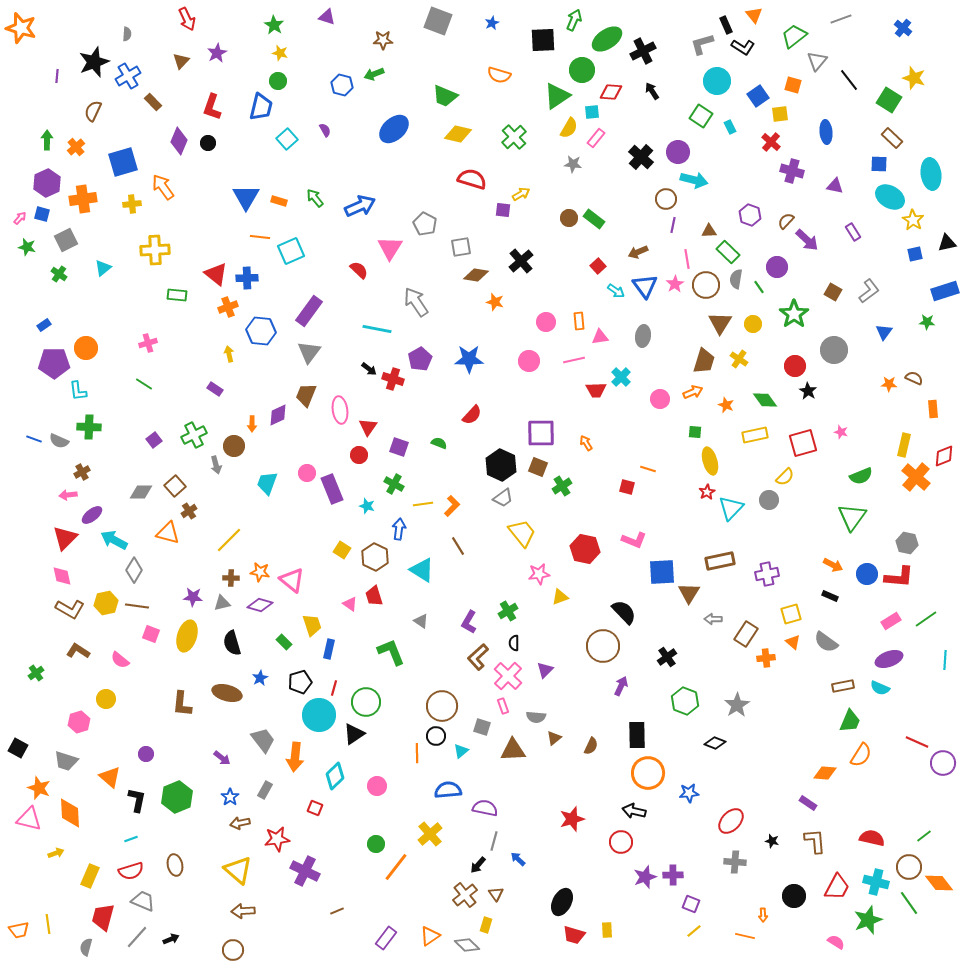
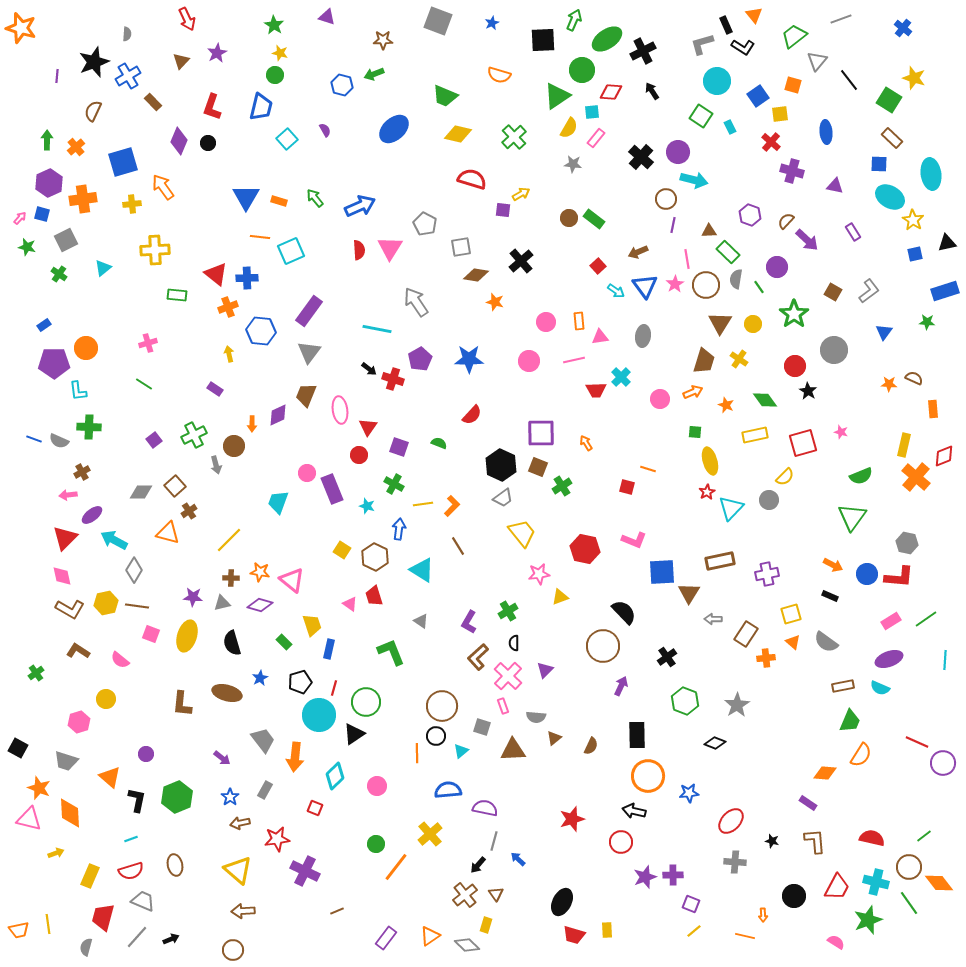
green circle at (278, 81): moved 3 px left, 6 px up
purple hexagon at (47, 183): moved 2 px right
red semicircle at (359, 270): moved 20 px up; rotated 42 degrees clockwise
cyan trapezoid at (267, 483): moved 11 px right, 19 px down
orange circle at (648, 773): moved 3 px down
